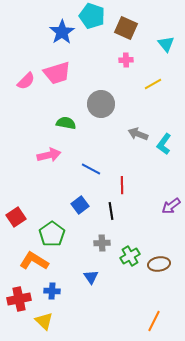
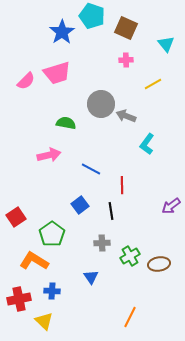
gray arrow: moved 12 px left, 18 px up
cyan L-shape: moved 17 px left
orange line: moved 24 px left, 4 px up
